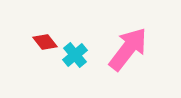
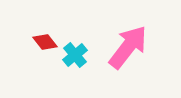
pink arrow: moved 2 px up
